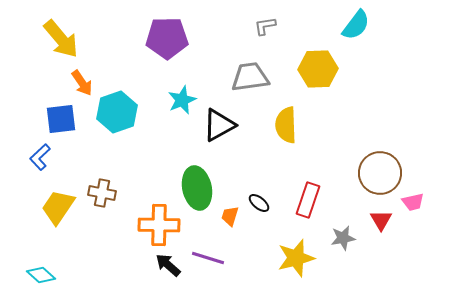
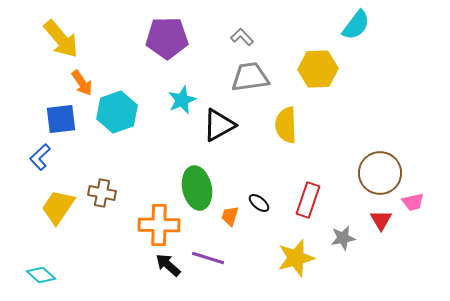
gray L-shape: moved 23 px left, 11 px down; rotated 55 degrees clockwise
